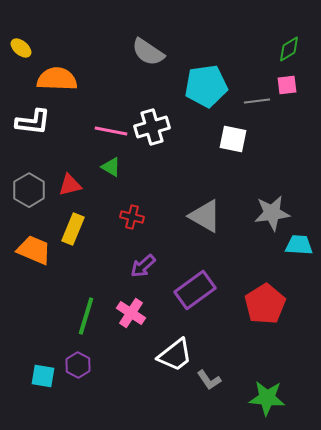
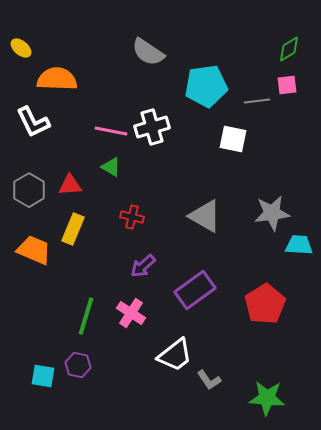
white L-shape: rotated 57 degrees clockwise
red triangle: rotated 10 degrees clockwise
purple hexagon: rotated 15 degrees counterclockwise
